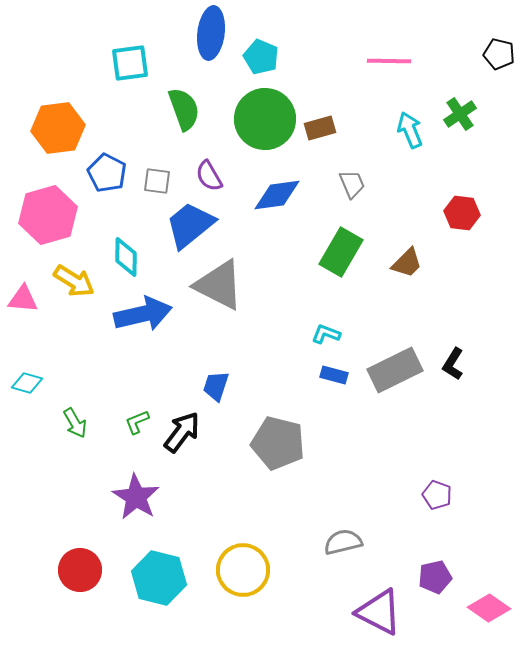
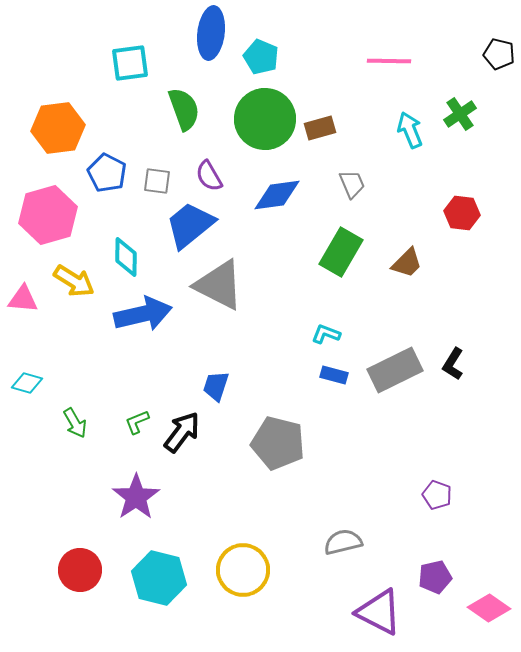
purple star at (136, 497): rotated 6 degrees clockwise
